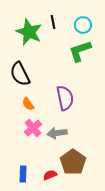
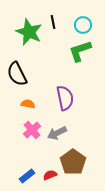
black semicircle: moved 3 px left
orange semicircle: rotated 136 degrees clockwise
pink cross: moved 1 px left, 2 px down
gray arrow: rotated 18 degrees counterclockwise
blue rectangle: moved 4 px right, 2 px down; rotated 49 degrees clockwise
